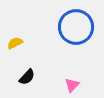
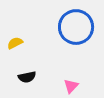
black semicircle: rotated 36 degrees clockwise
pink triangle: moved 1 px left, 1 px down
